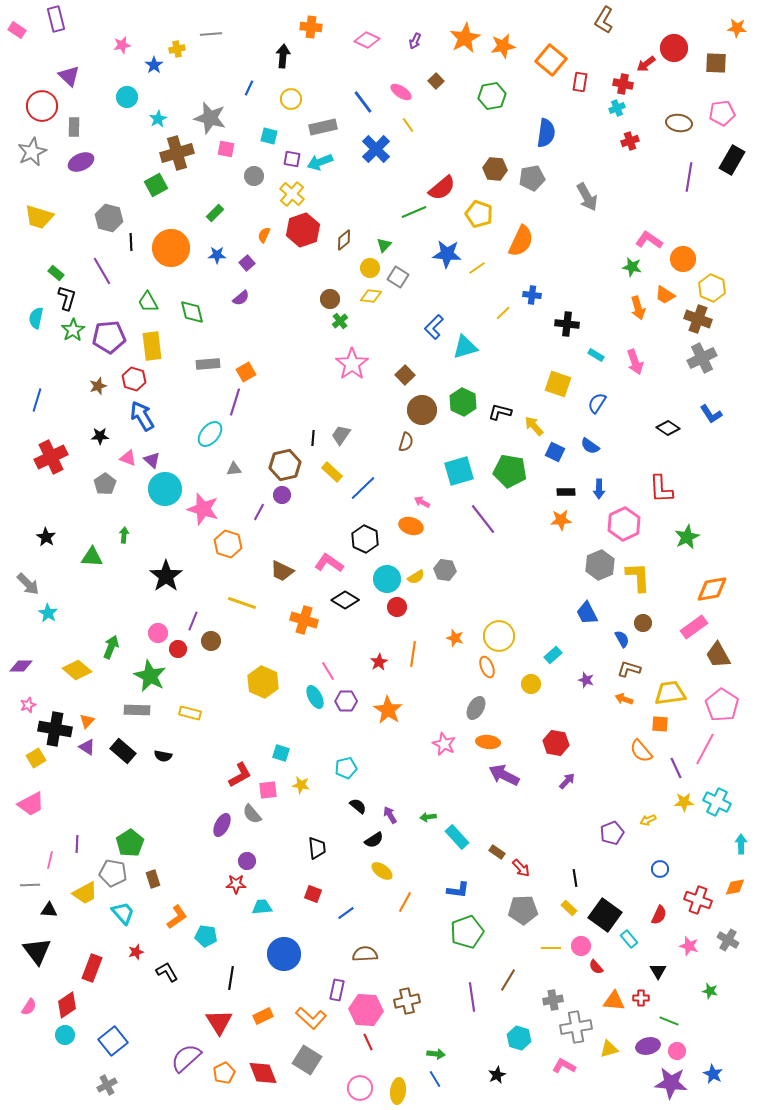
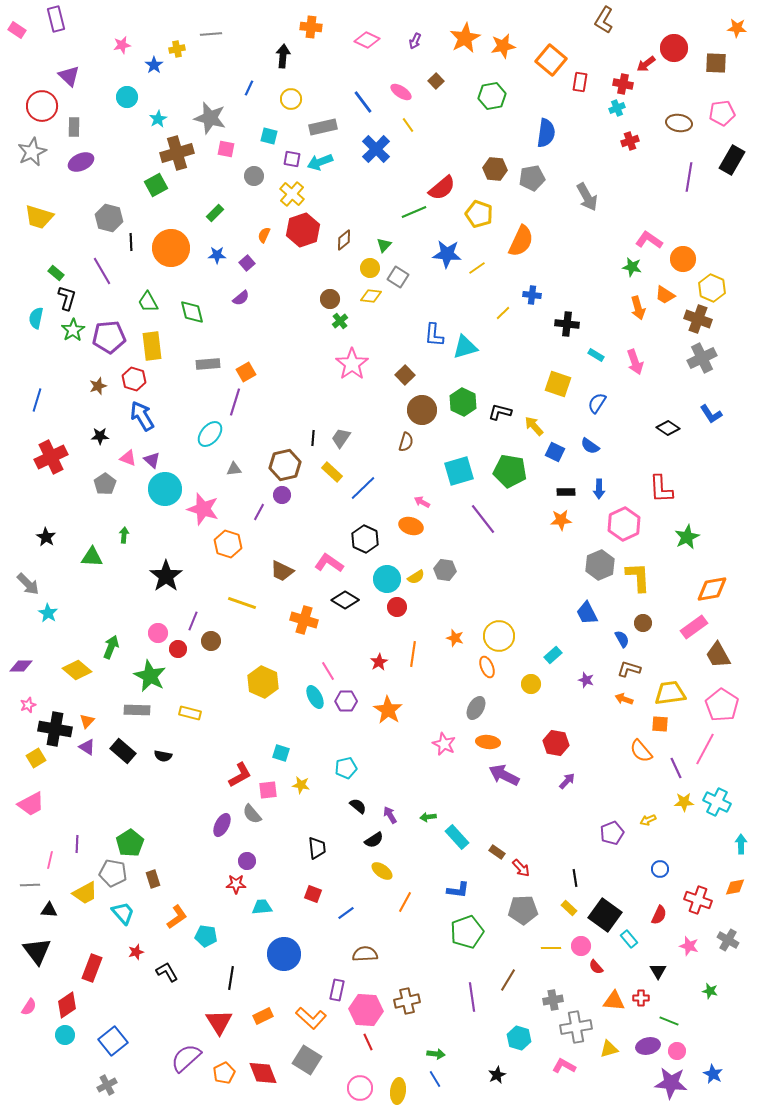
blue L-shape at (434, 327): moved 8 px down; rotated 40 degrees counterclockwise
gray trapezoid at (341, 435): moved 3 px down
